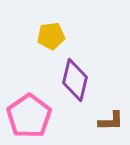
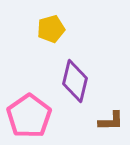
yellow pentagon: moved 7 px up; rotated 8 degrees counterclockwise
purple diamond: moved 1 px down
